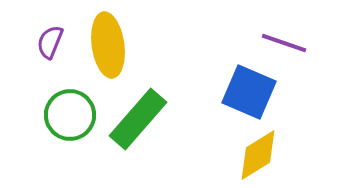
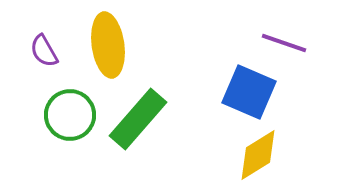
purple semicircle: moved 6 px left, 9 px down; rotated 52 degrees counterclockwise
